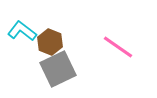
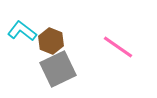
brown hexagon: moved 1 px right, 1 px up
